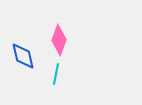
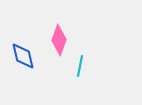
cyan line: moved 24 px right, 8 px up
